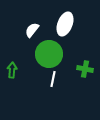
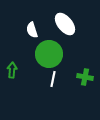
white ellipse: rotated 60 degrees counterclockwise
white semicircle: rotated 56 degrees counterclockwise
green cross: moved 8 px down
